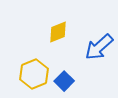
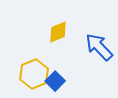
blue arrow: rotated 88 degrees clockwise
blue square: moved 9 px left
